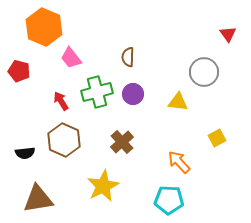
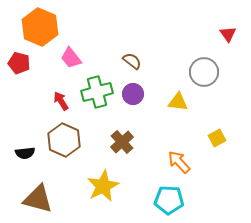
orange hexagon: moved 4 px left
brown semicircle: moved 4 px right, 4 px down; rotated 126 degrees clockwise
red pentagon: moved 8 px up
brown triangle: rotated 24 degrees clockwise
